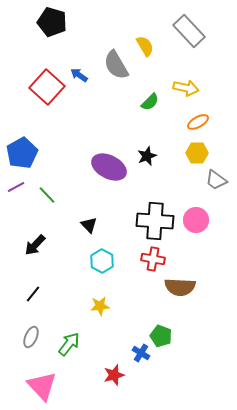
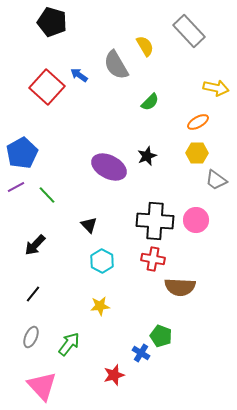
yellow arrow: moved 30 px right
